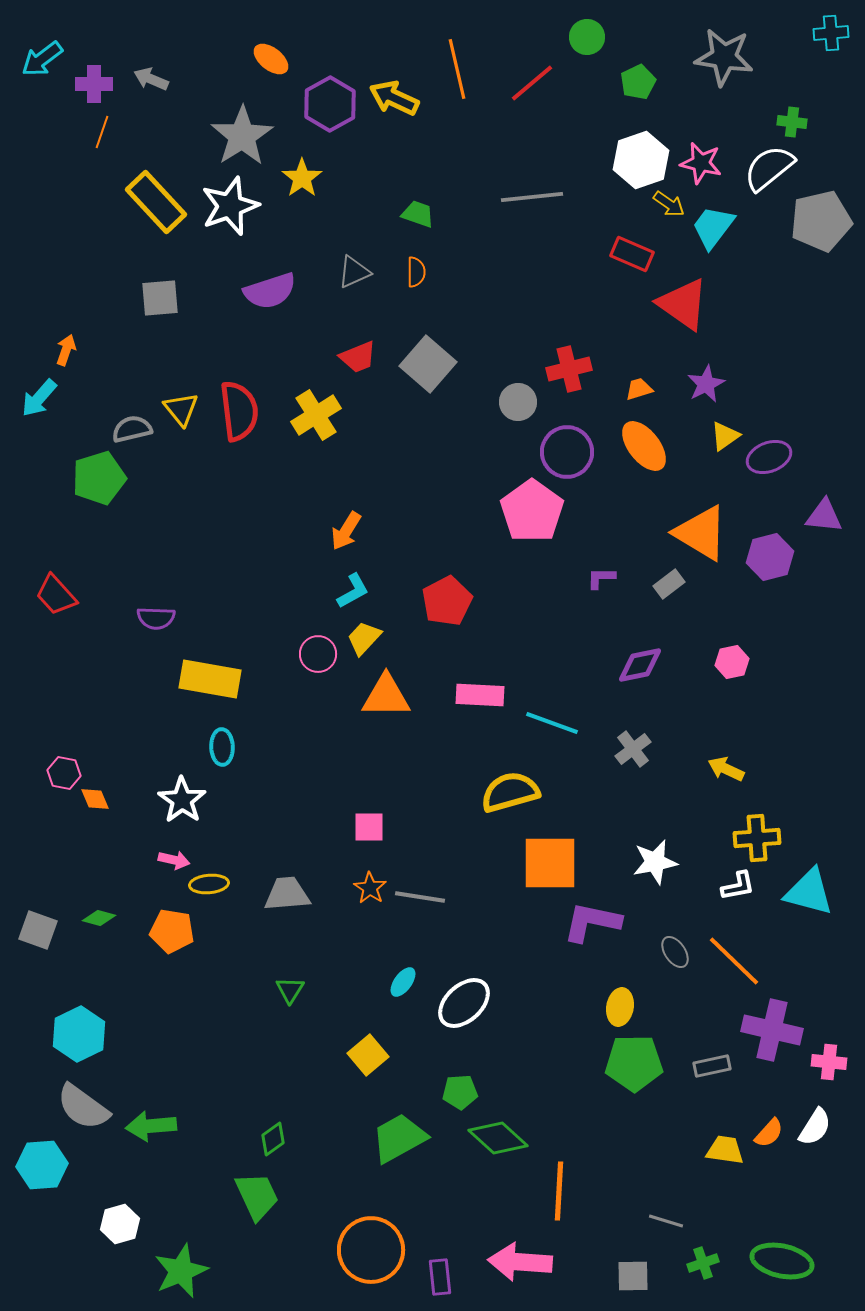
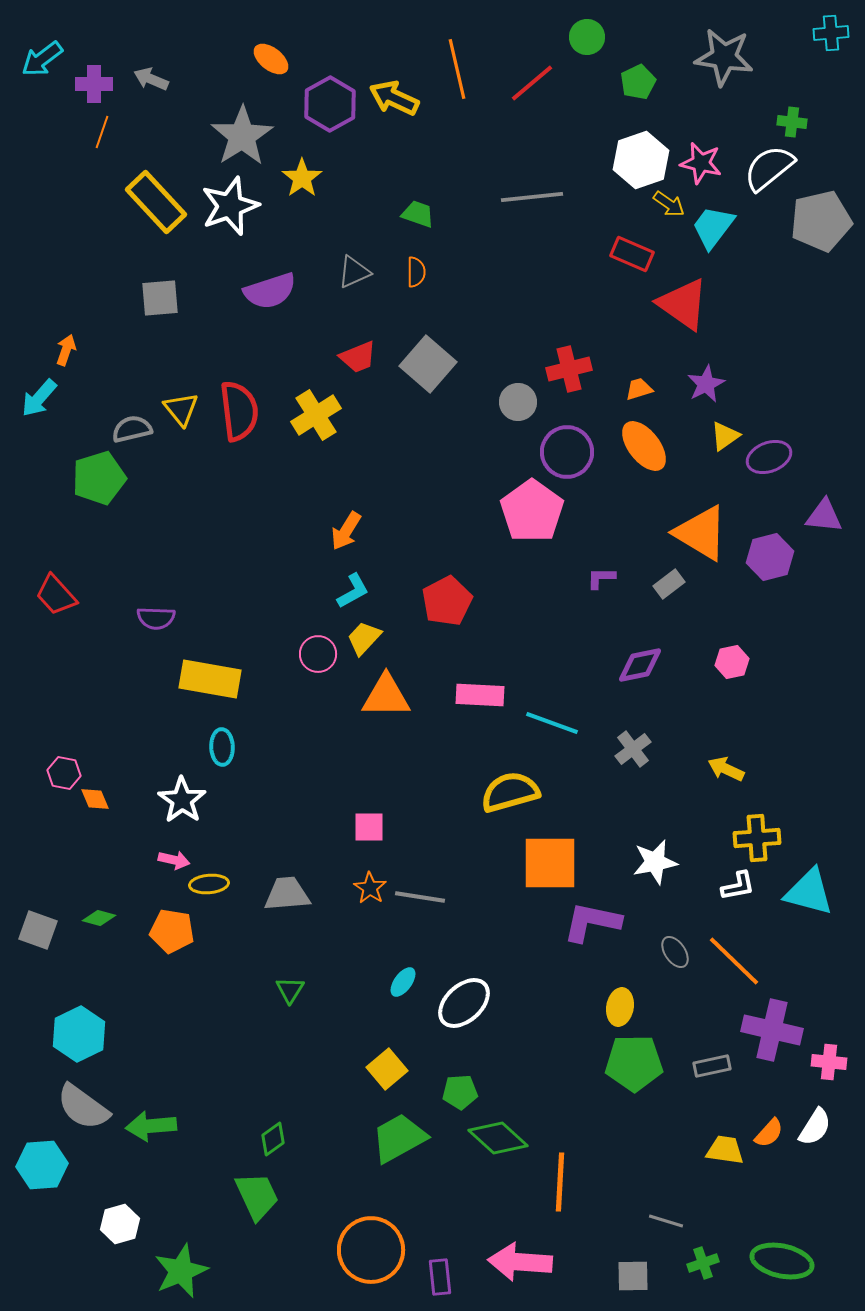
yellow square at (368, 1055): moved 19 px right, 14 px down
orange line at (559, 1191): moved 1 px right, 9 px up
